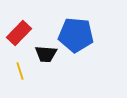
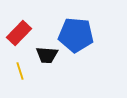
black trapezoid: moved 1 px right, 1 px down
